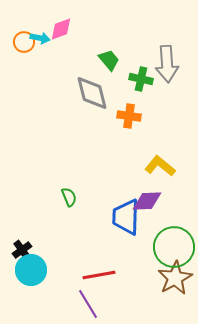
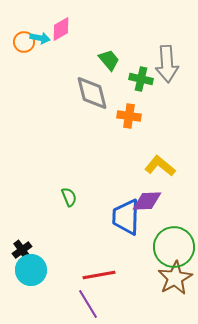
pink diamond: rotated 10 degrees counterclockwise
